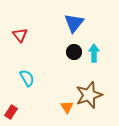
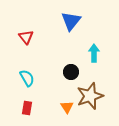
blue triangle: moved 3 px left, 2 px up
red triangle: moved 6 px right, 2 px down
black circle: moved 3 px left, 20 px down
brown star: moved 1 px right, 1 px down
red rectangle: moved 16 px right, 4 px up; rotated 24 degrees counterclockwise
